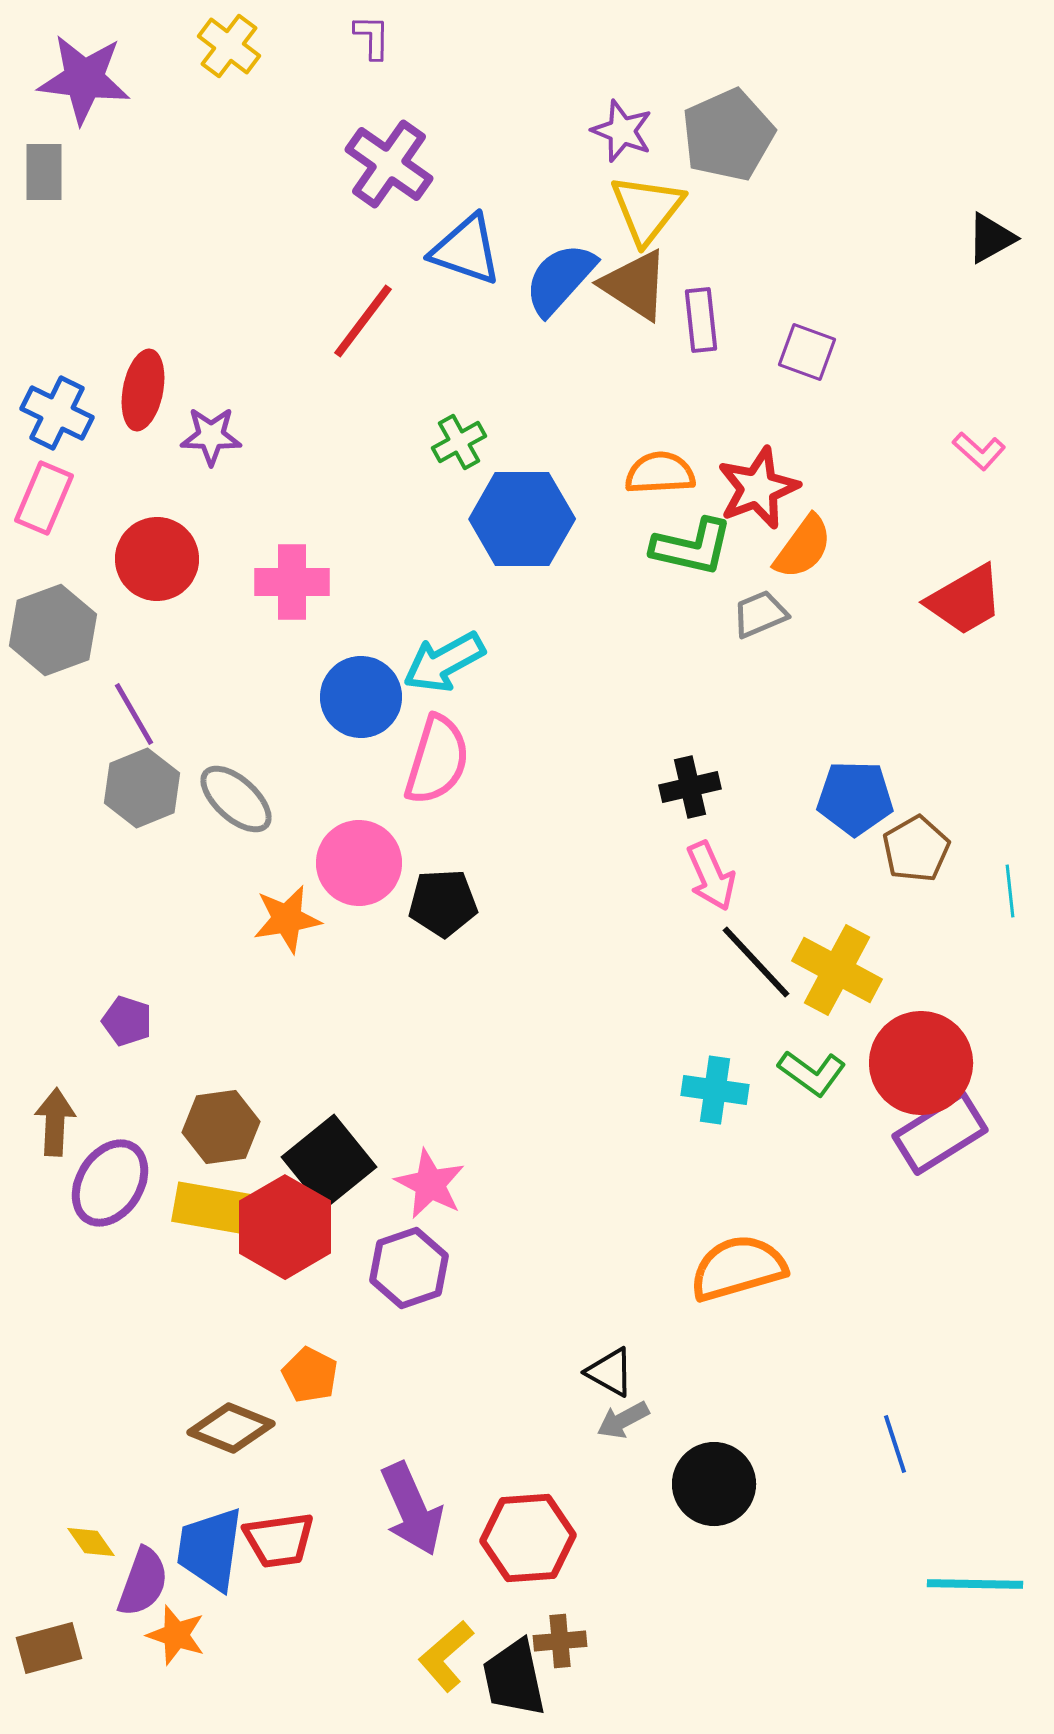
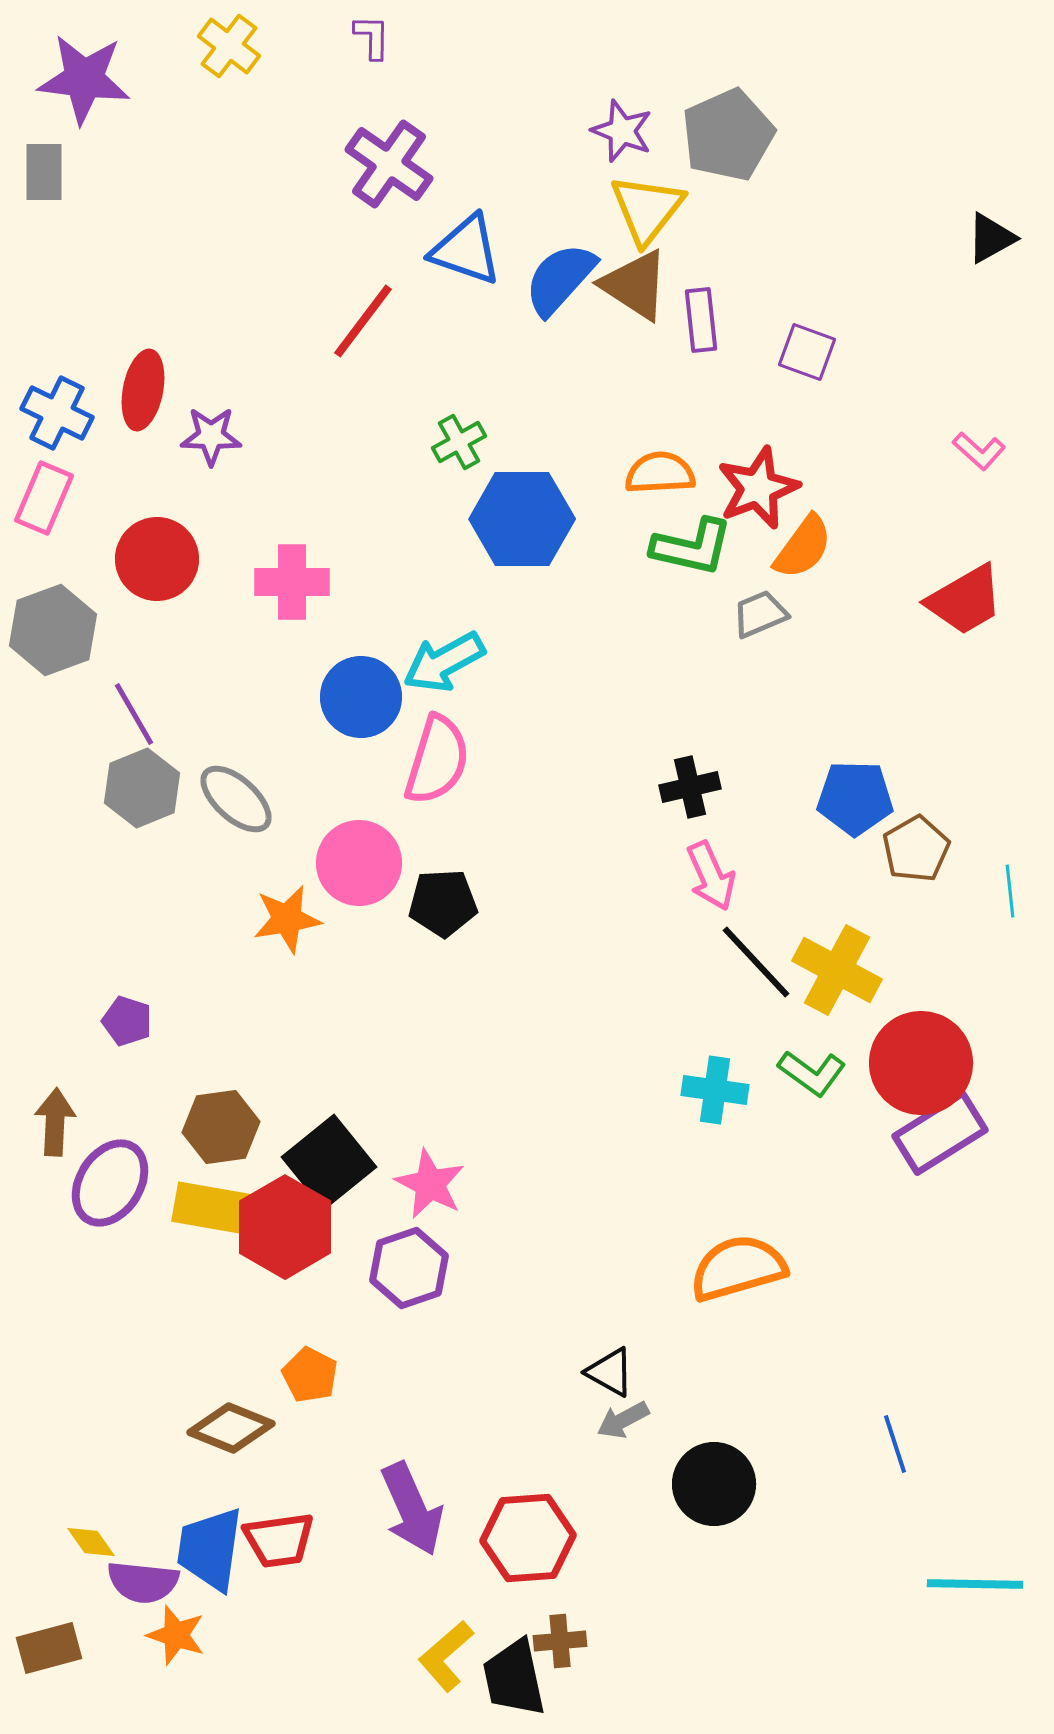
purple semicircle at (143, 1582): rotated 76 degrees clockwise
